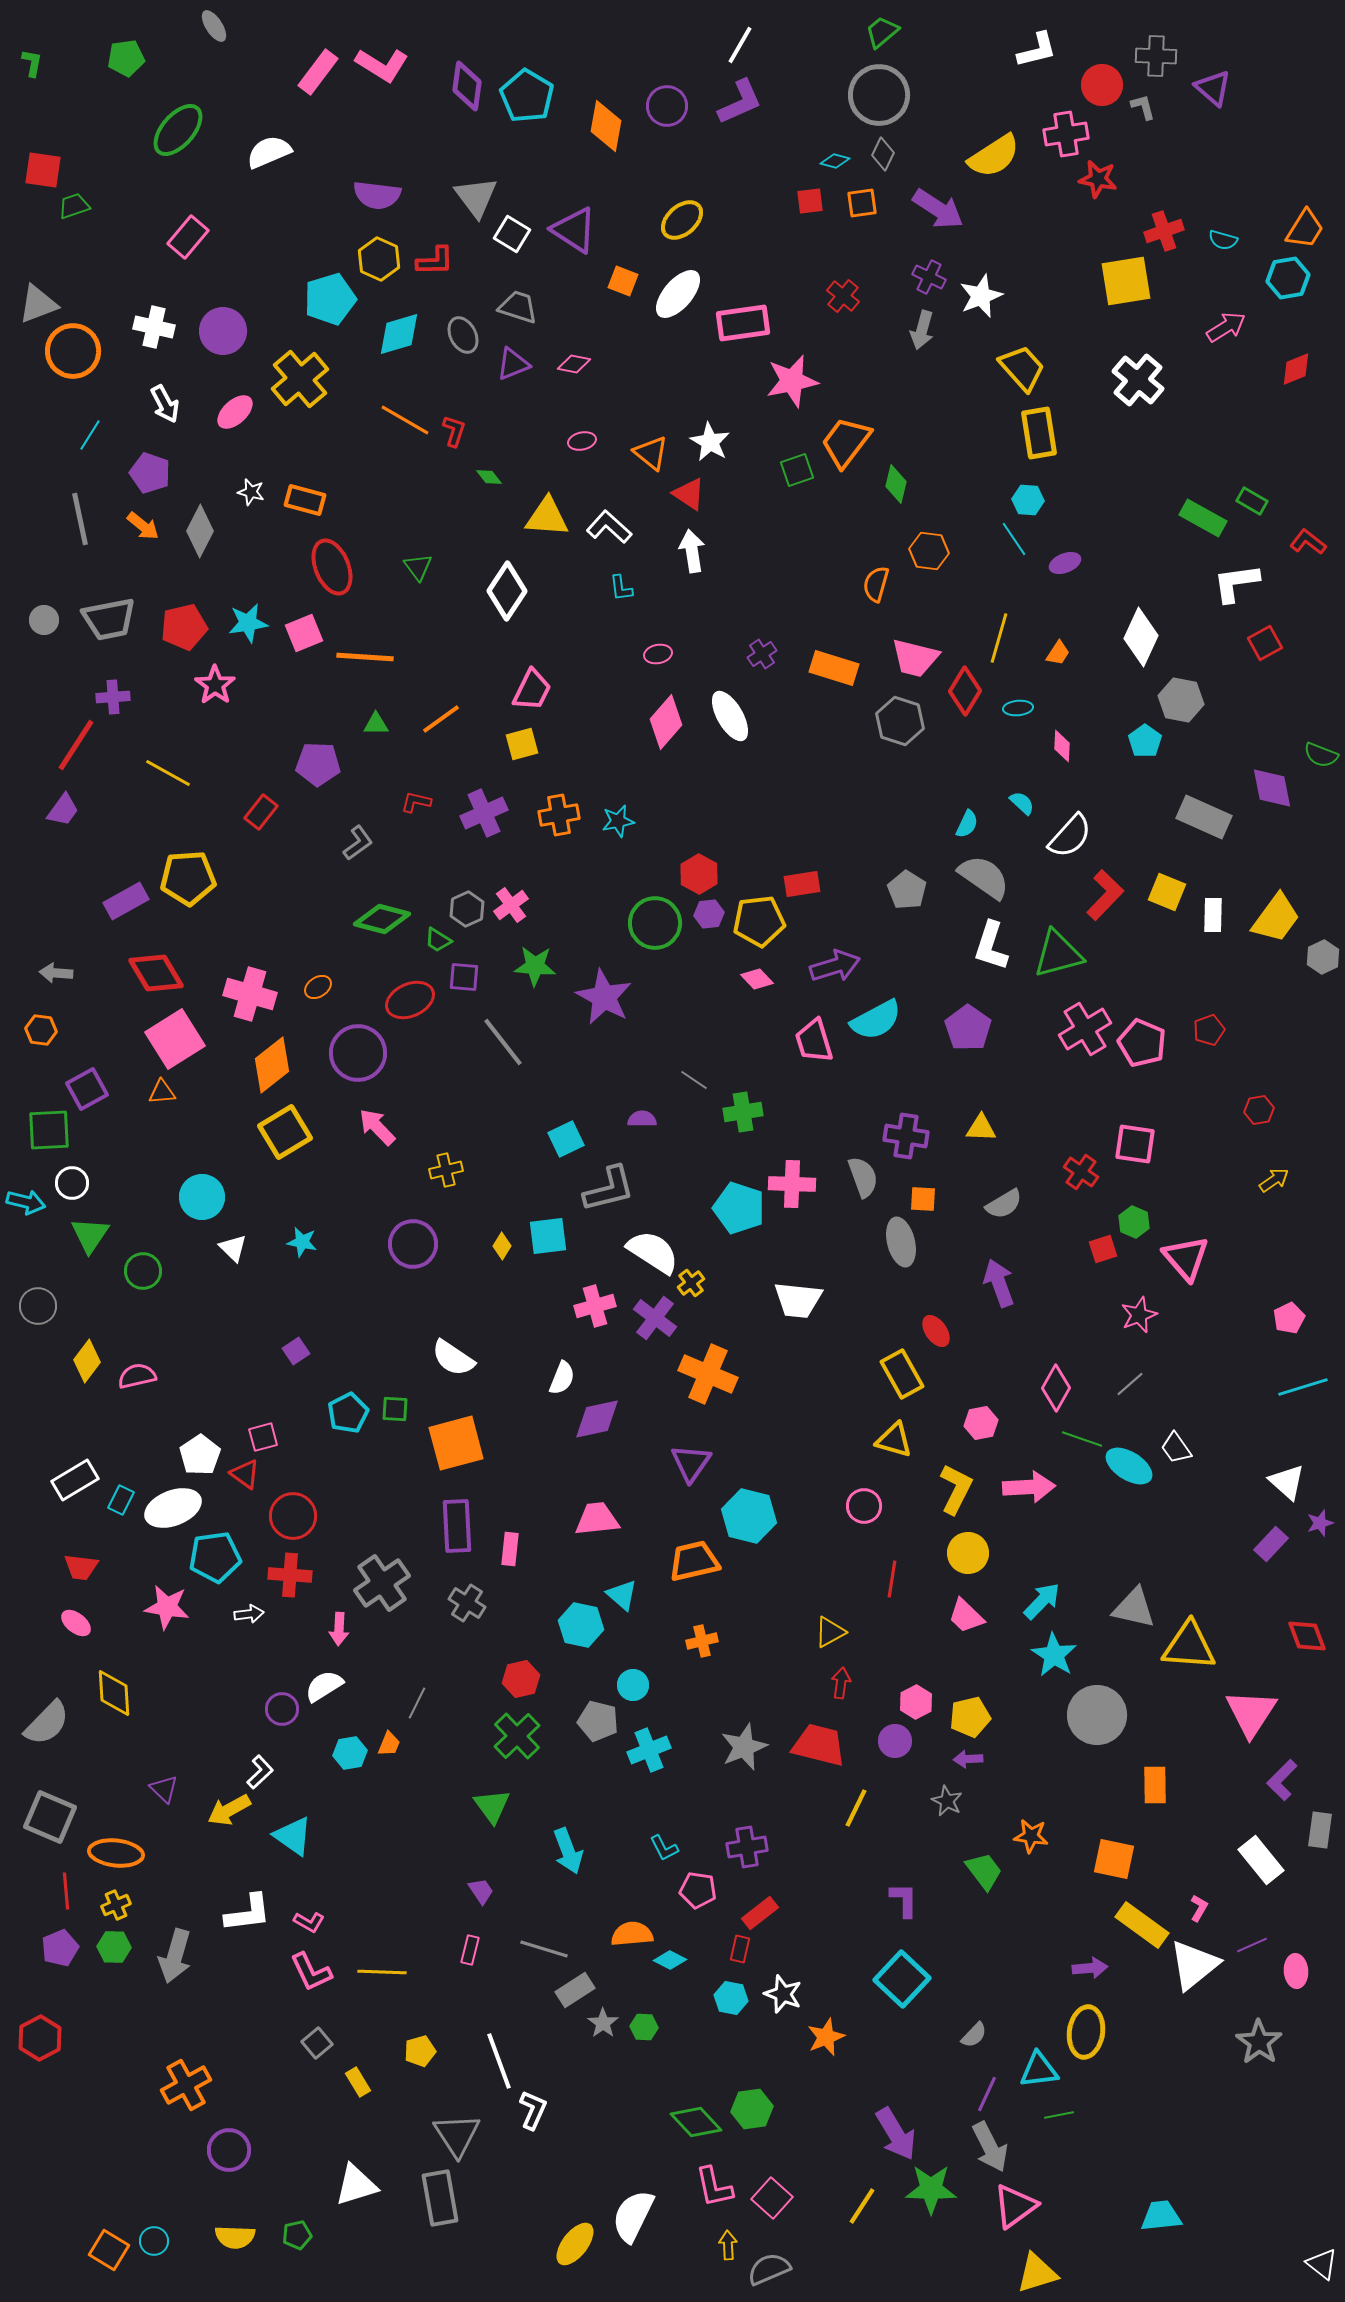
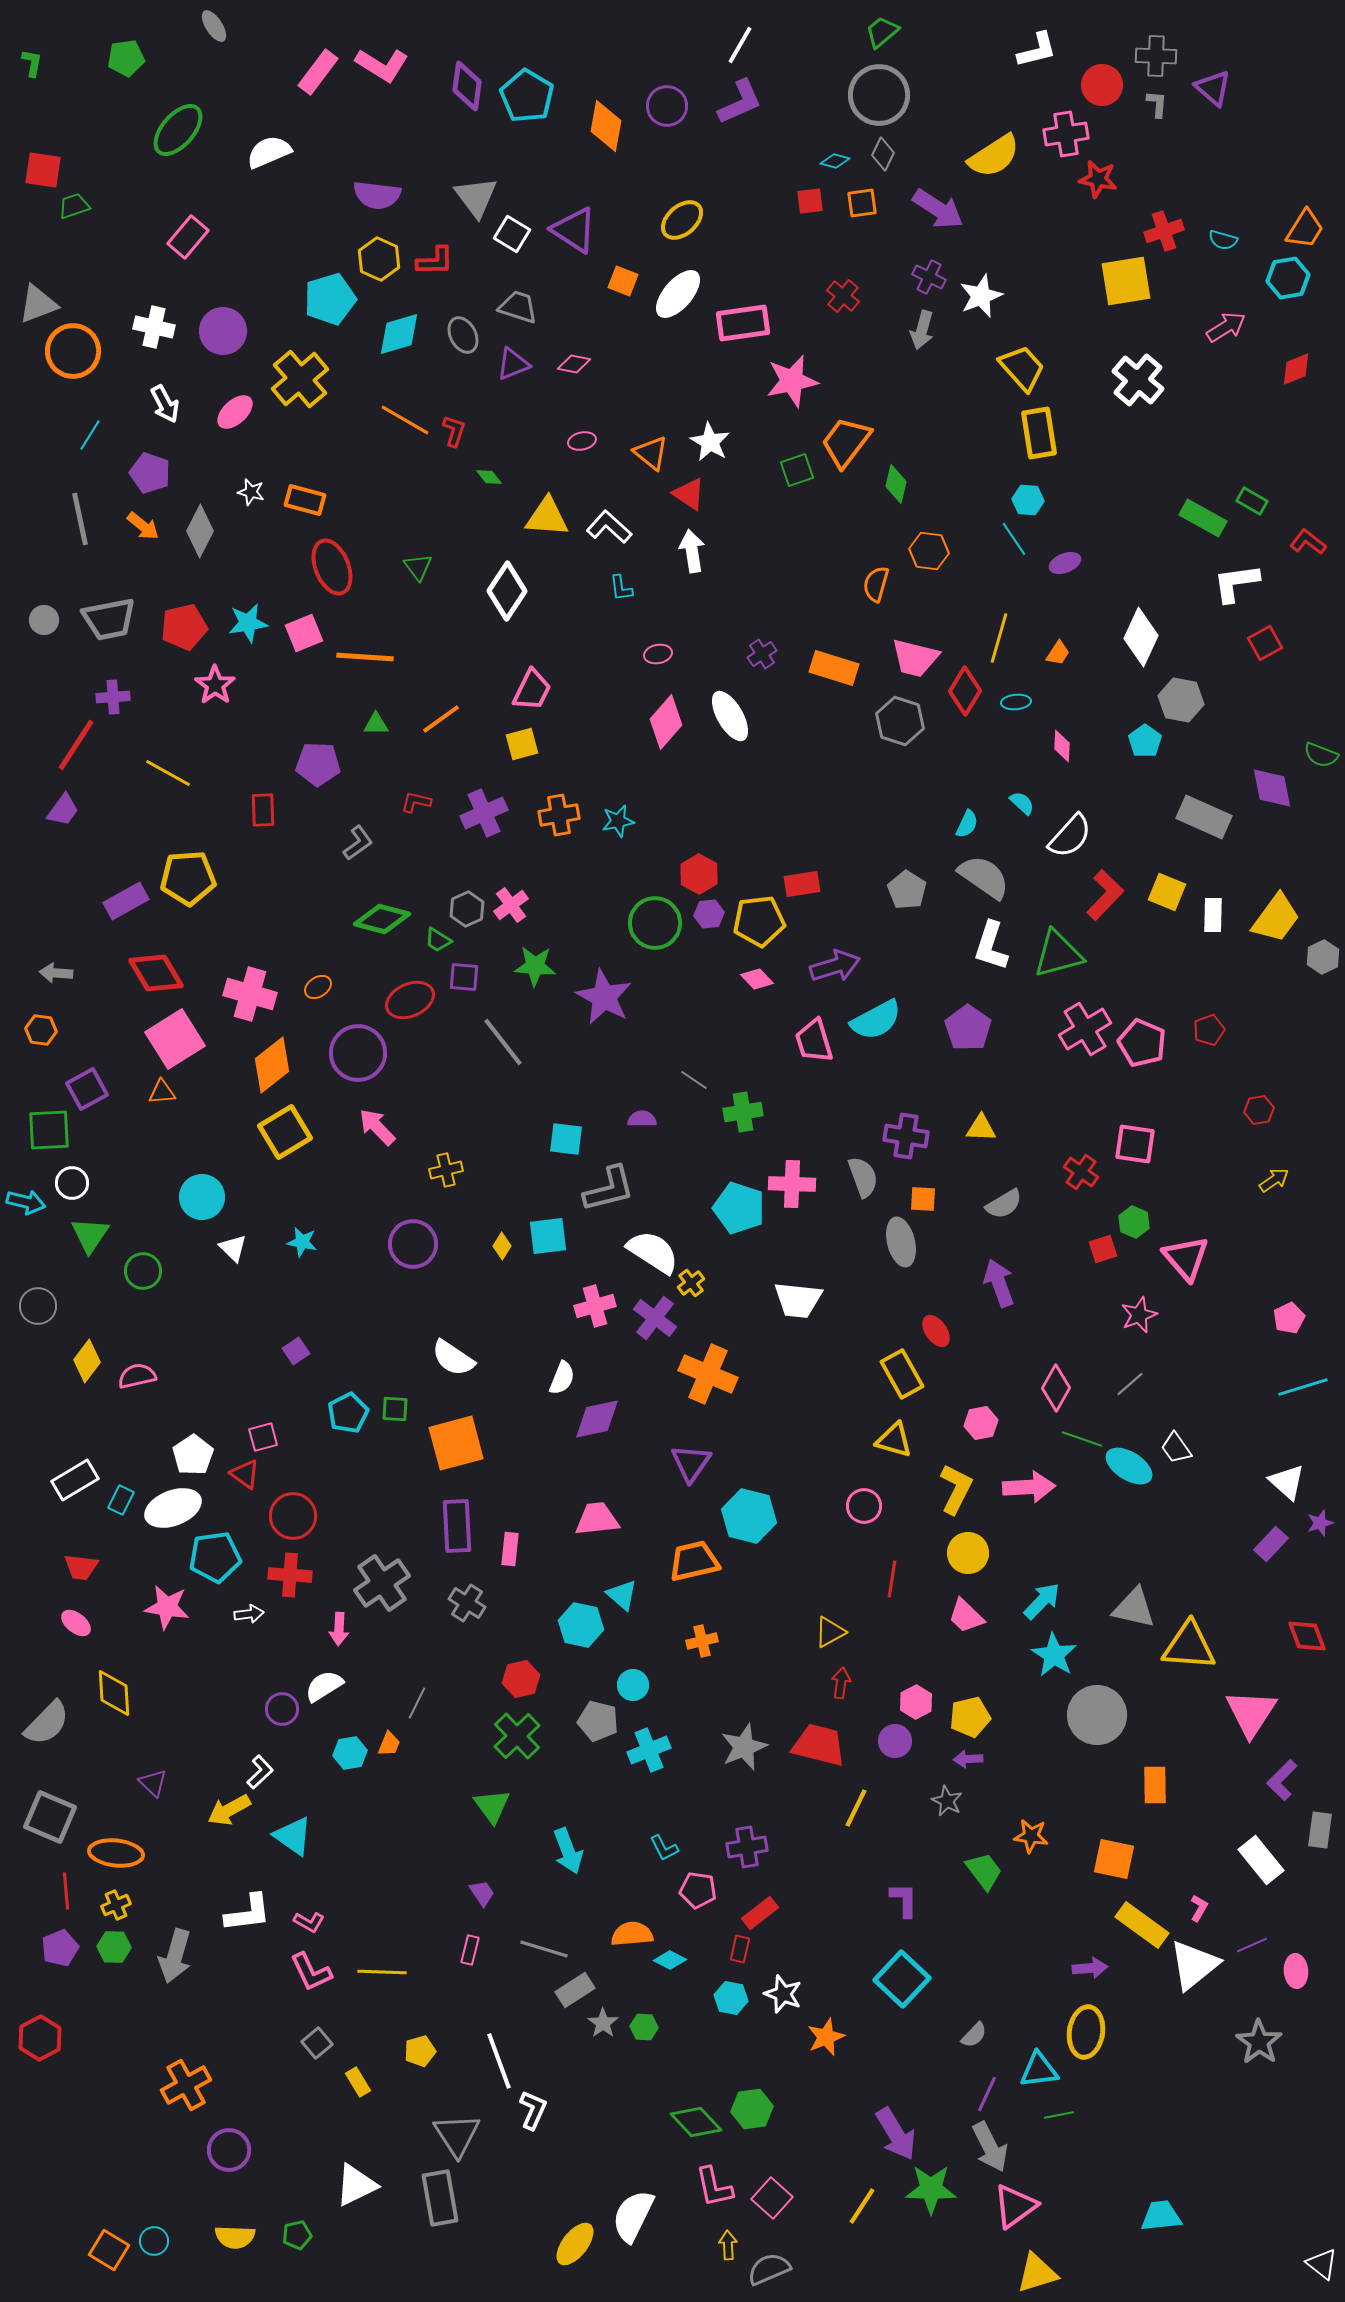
gray L-shape at (1143, 107): moved 14 px right, 3 px up; rotated 20 degrees clockwise
cyan ellipse at (1018, 708): moved 2 px left, 6 px up
red rectangle at (261, 812): moved 2 px right, 2 px up; rotated 40 degrees counterclockwise
cyan square at (566, 1139): rotated 33 degrees clockwise
white pentagon at (200, 1455): moved 7 px left
purple triangle at (164, 1789): moved 11 px left, 6 px up
purple trapezoid at (481, 1891): moved 1 px right, 2 px down
white triangle at (356, 2185): rotated 9 degrees counterclockwise
